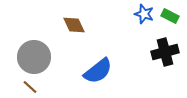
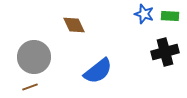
green rectangle: rotated 24 degrees counterclockwise
brown line: rotated 63 degrees counterclockwise
